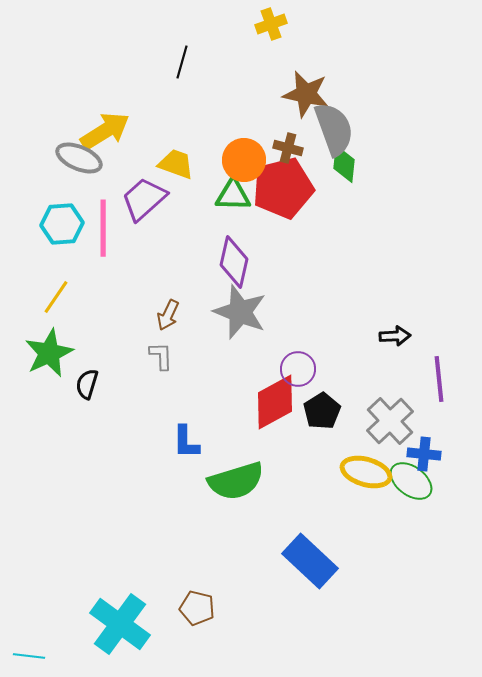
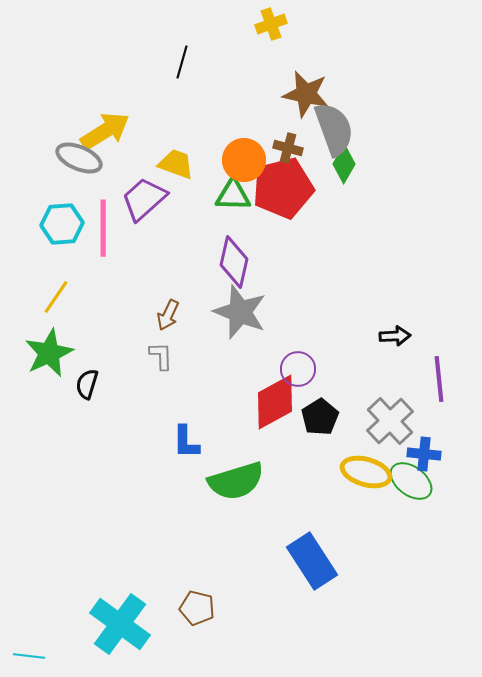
green diamond: rotated 24 degrees clockwise
black pentagon: moved 2 px left, 6 px down
blue rectangle: moved 2 px right; rotated 14 degrees clockwise
